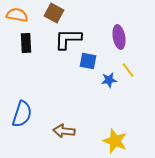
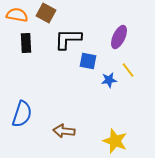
brown square: moved 8 px left
purple ellipse: rotated 35 degrees clockwise
